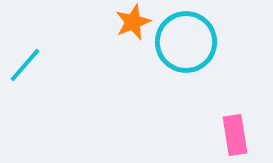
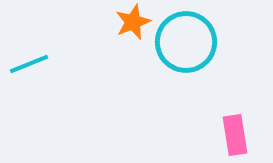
cyan line: moved 4 px right, 1 px up; rotated 27 degrees clockwise
